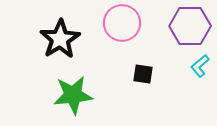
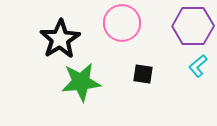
purple hexagon: moved 3 px right
cyan L-shape: moved 2 px left
green star: moved 8 px right, 13 px up
